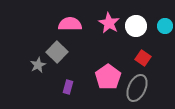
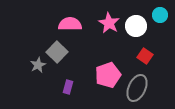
cyan circle: moved 5 px left, 11 px up
red square: moved 2 px right, 2 px up
pink pentagon: moved 2 px up; rotated 15 degrees clockwise
